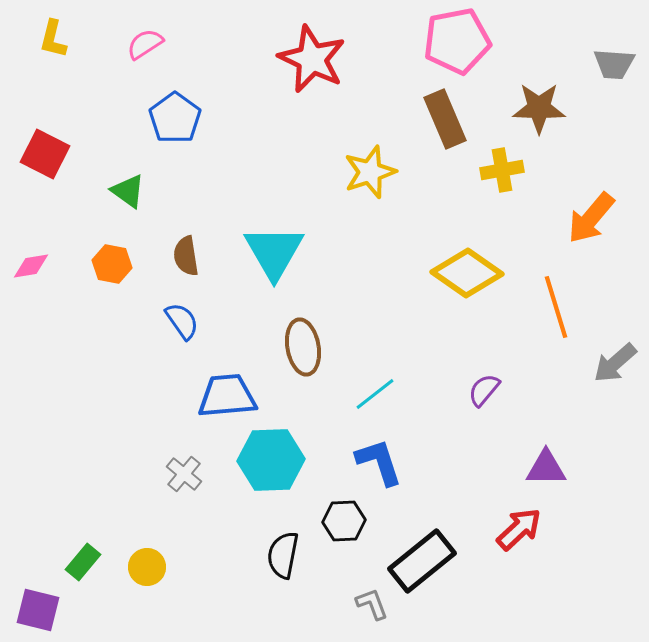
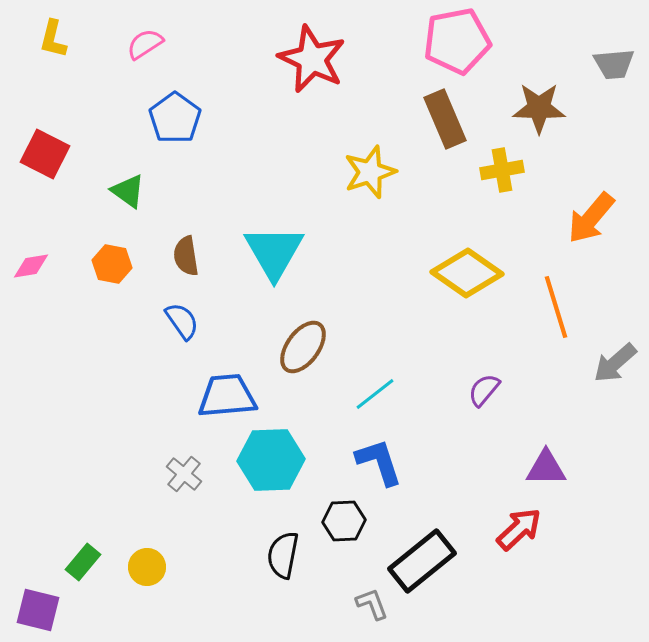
gray trapezoid: rotated 9 degrees counterclockwise
brown ellipse: rotated 46 degrees clockwise
